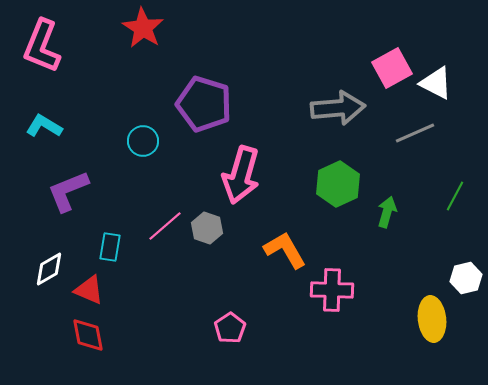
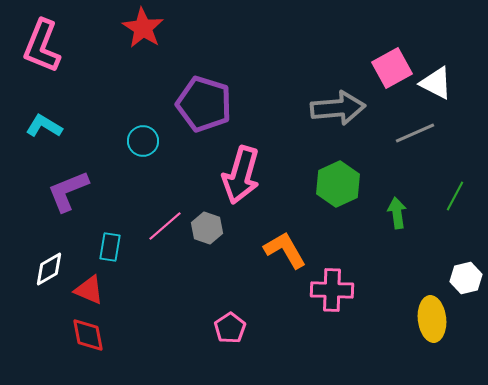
green arrow: moved 10 px right, 1 px down; rotated 24 degrees counterclockwise
